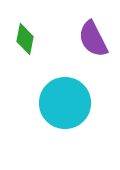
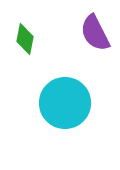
purple semicircle: moved 2 px right, 6 px up
